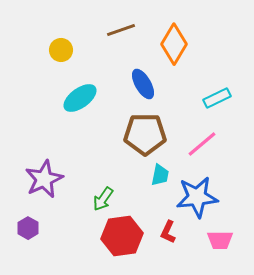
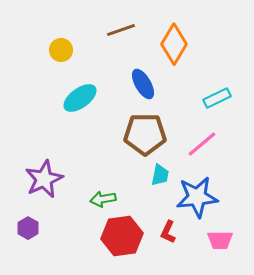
green arrow: rotated 45 degrees clockwise
